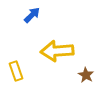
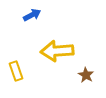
blue arrow: rotated 18 degrees clockwise
